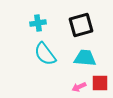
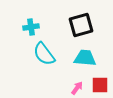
cyan cross: moved 7 px left, 4 px down
cyan semicircle: moved 1 px left
red square: moved 2 px down
pink arrow: moved 2 px left, 1 px down; rotated 152 degrees clockwise
